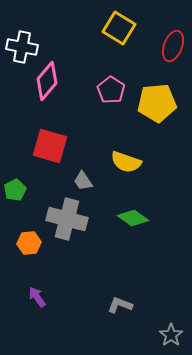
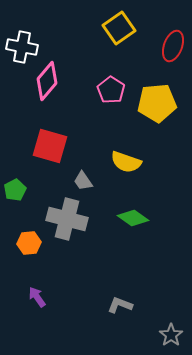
yellow square: rotated 24 degrees clockwise
